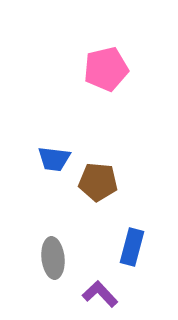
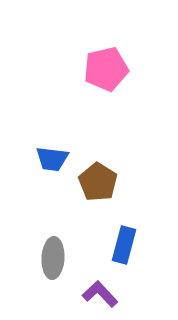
blue trapezoid: moved 2 px left
brown pentagon: rotated 27 degrees clockwise
blue rectangle: moved 8 px left, 2 px up
gray ellipse: rotated 9 degrees clockwise
